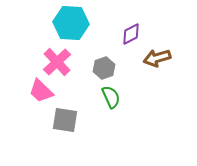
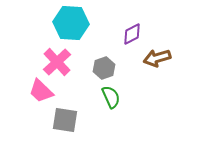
purple diamond: moved 1 px right
